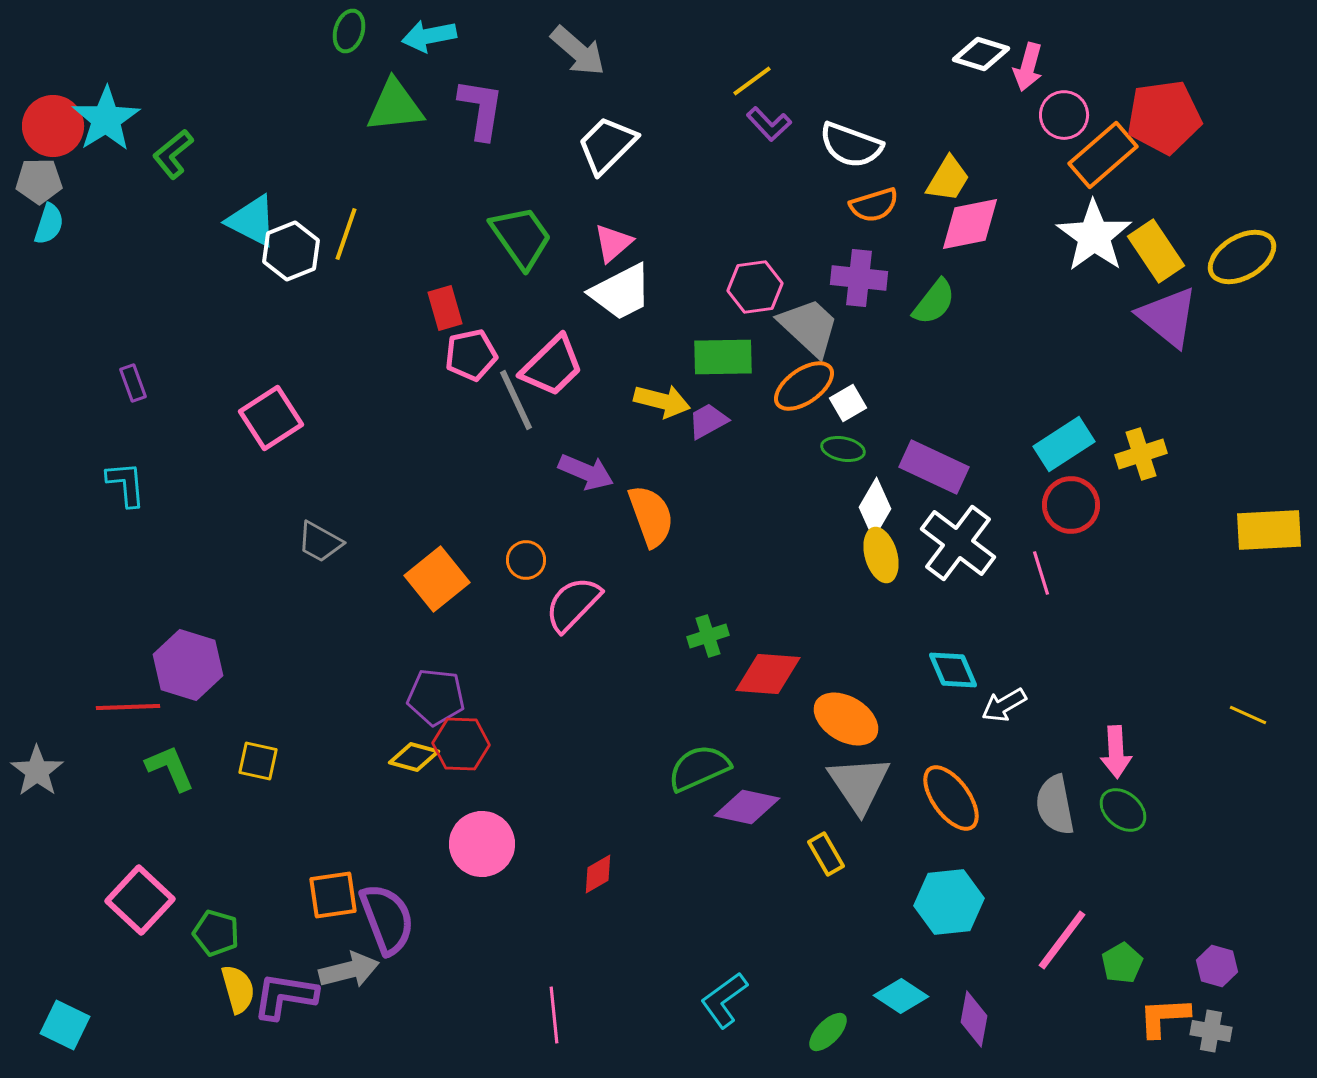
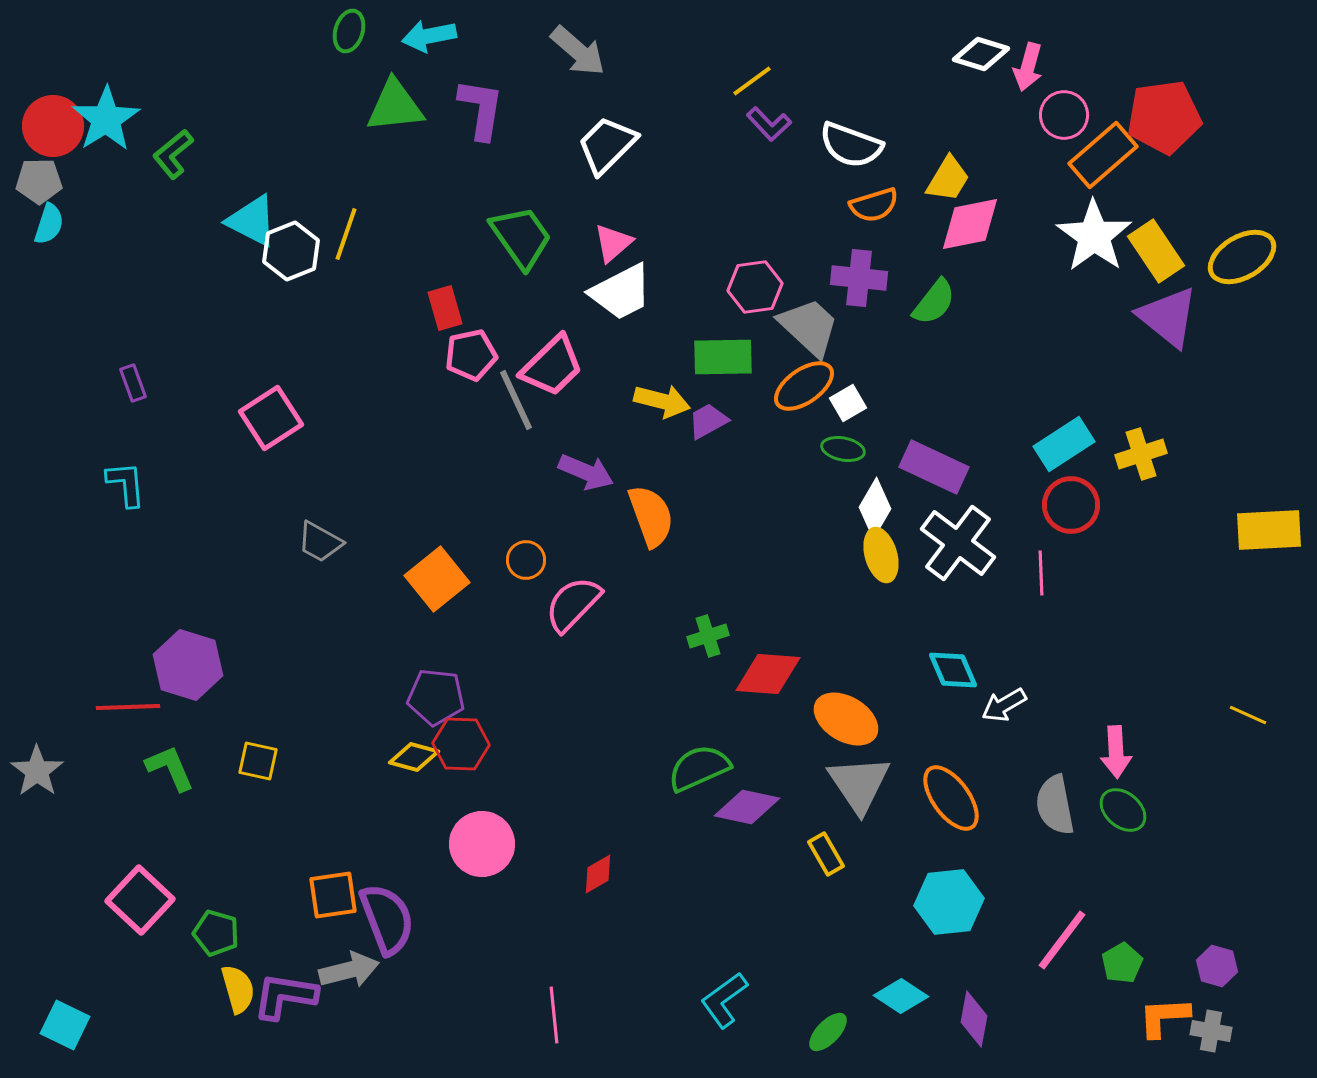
pink line at (1041, 573): rotated 15 degrees clockwise
